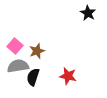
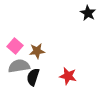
brown star: rotated 14 degrees clockwise
gray semicircle: moved 1 px right
